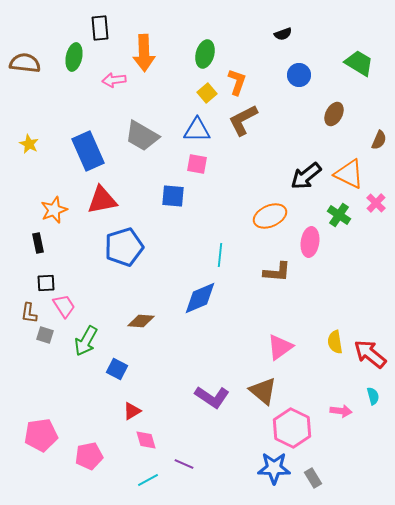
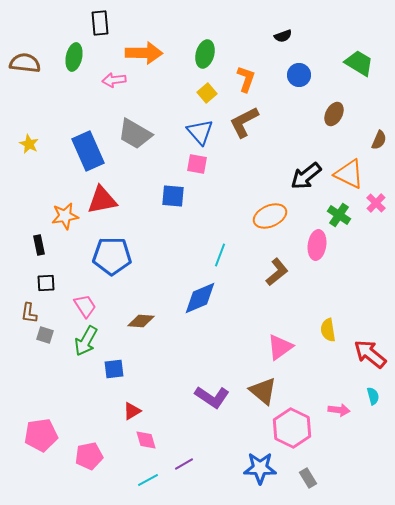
black rectangle at (100, 28): moved 5 px up
black semicircle at (283, 34): moved 2 px down
orange arrow at (144, 53): rotated 87 degrees counterclockwise
orange L-shape at (237, 82): moved 9 px right, 3 px up
brown L-shape at (243, 120): moved 1 px right, 2 px down
blue triangle at (197, 130): moved 3 px right, 2 px down; rotated 48 degrees clockwise
gray trapezoid at (142, 136): moved 7 px left, 2 px up
orange star at (54, 210): moved 11 px right, 6 px down; rotated 12 degrees clockwise
pink ellipse at (310, 242): moved 7 px right, 3 px down
black rectangle at (38, 243): moved 1 px right, 2 px down
blue pentagon at (124, 247): moved 12 px left, 9 px down; rotated 18 degrees clockwise
cyan line at (220, 255): rotated 15 degrees clockwise
brown L-shape at (277, 272): rotated 44 degrees counterclockwise
pink trapezoid at (64, 306): moved 21 px right
yellow semicircle at (335, 342): moved 7 px left, 12 px up
blue square at (117, 369): moved 3 px left; rotated 35 degrees counterclockwise
pink arrow at (341, 411): moved 2 px left, 1 px up
purple line at (184, 464): rotated 54 degrees counterclockwise
blue star at (274, 468): moved 14 px left
gray rectangle at (313, 478): moved 5 px left
